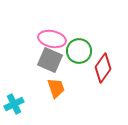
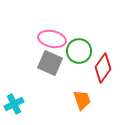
gray square: moved 3 px down
orange trapezoid: moved 26 px right, 12 px down
